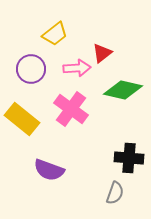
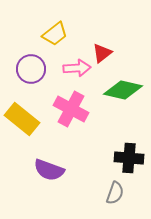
pink cross: rotated 8 degrees counterclockwise
